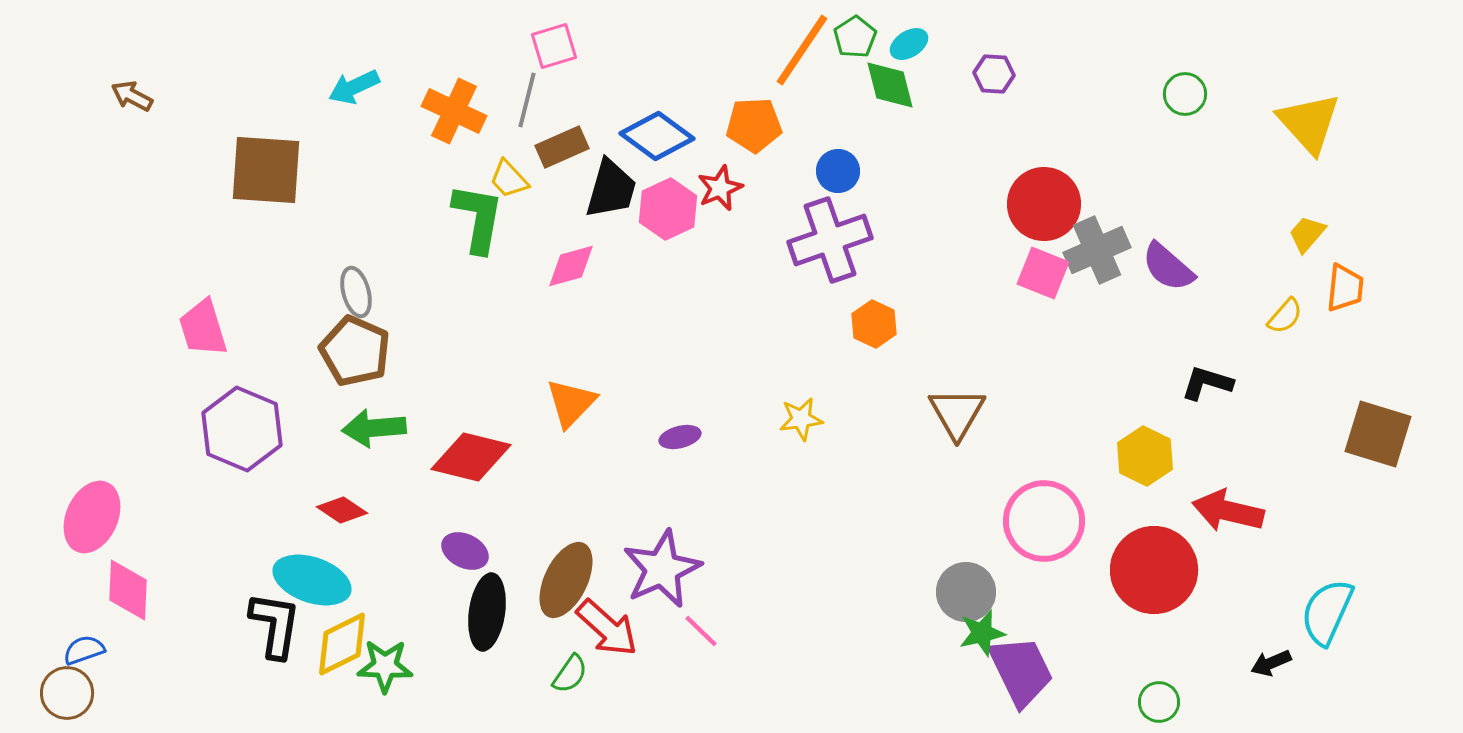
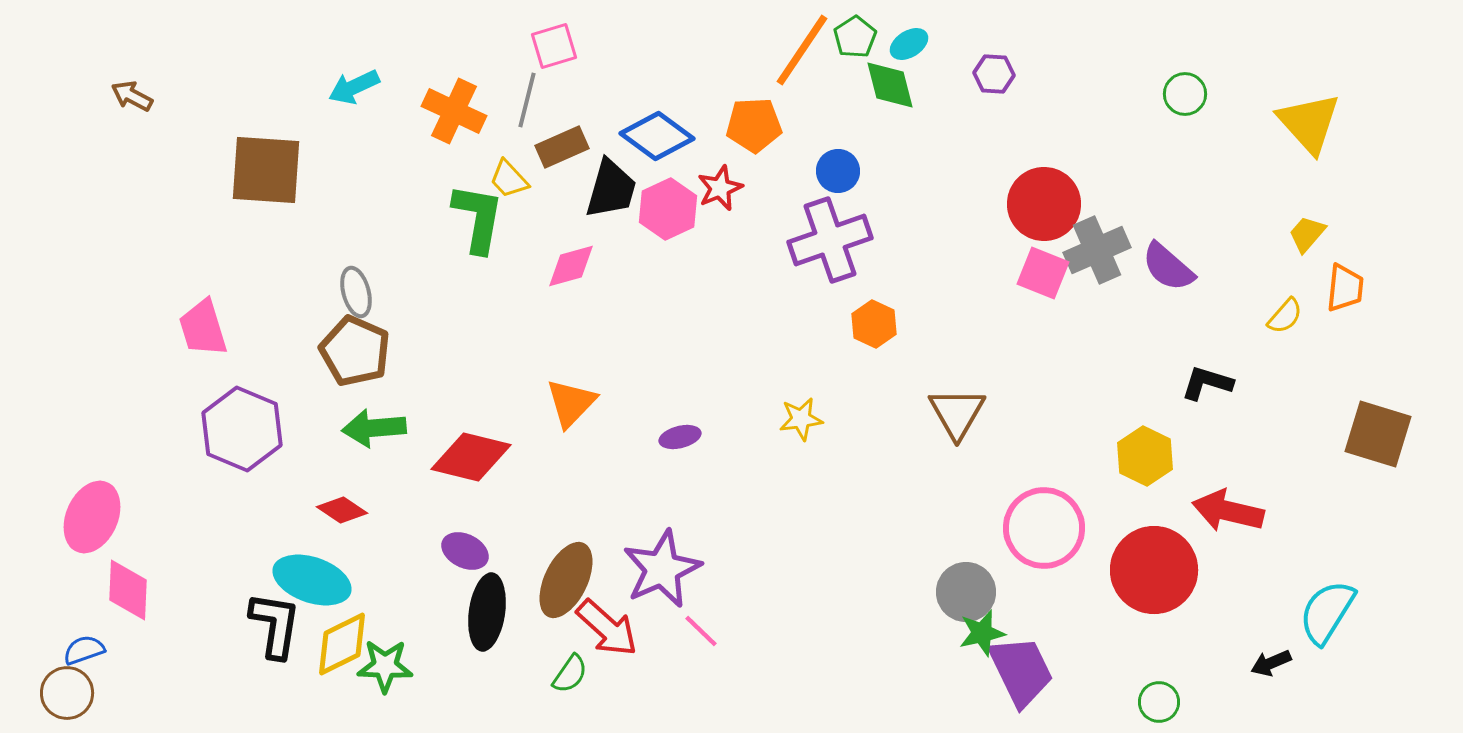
pink circle at (1044, 521): moved 7 px down
cyan semicircle at (1327, 612): rotated 8 degrees clockwise
